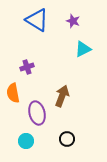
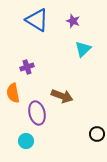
cyan triangle: rotated 18 degrees counterclockwise
brown arrow: rotated 90 degrees clockwise
black circle: moved 30 px right, 5 px up
